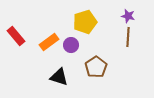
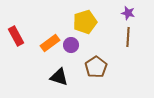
purple star: moved 3 px up
red rectangle: rotated 12 degrees clockwise
orange rectangle: moved 1 px right, 1 px down
